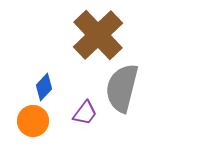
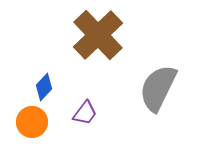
gray semicircle: moved 36 px right; rotated 12 degrees clockwise
orange circle: moved 1 px left, 1 px down
